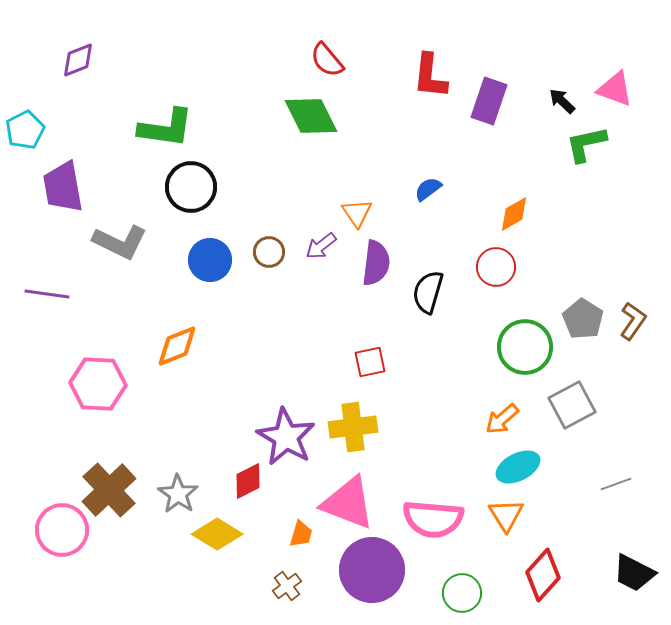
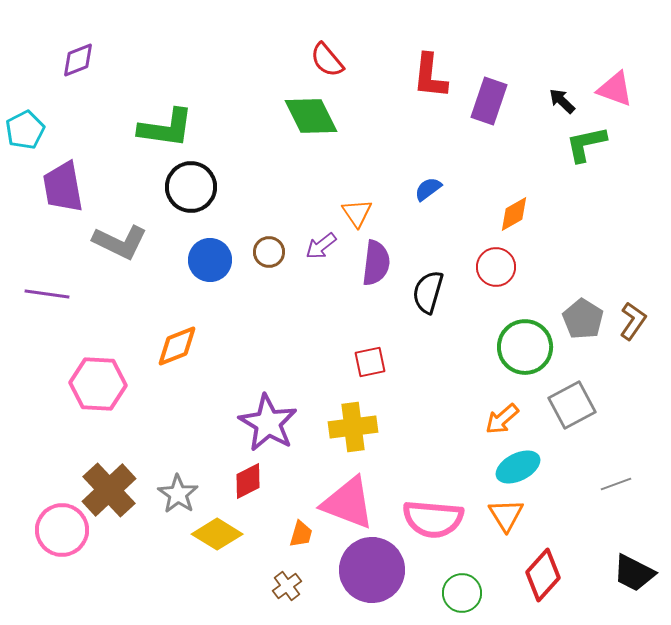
purple star at (286, 437): moved 18 px left, 14 px up
